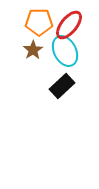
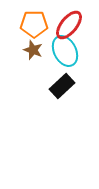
orange pentagon: moved 5 px left, 2 px down
brown star: rotated 18 degrees counterclockwise
